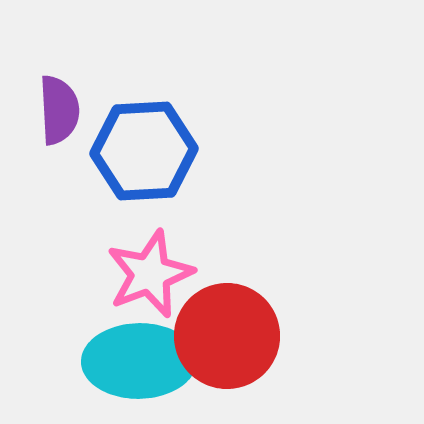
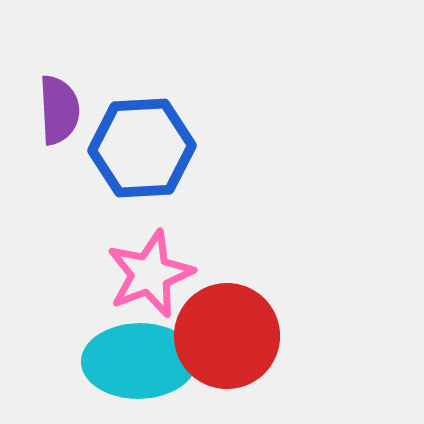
blue hexagon: moved 2 px left, 3 px up
